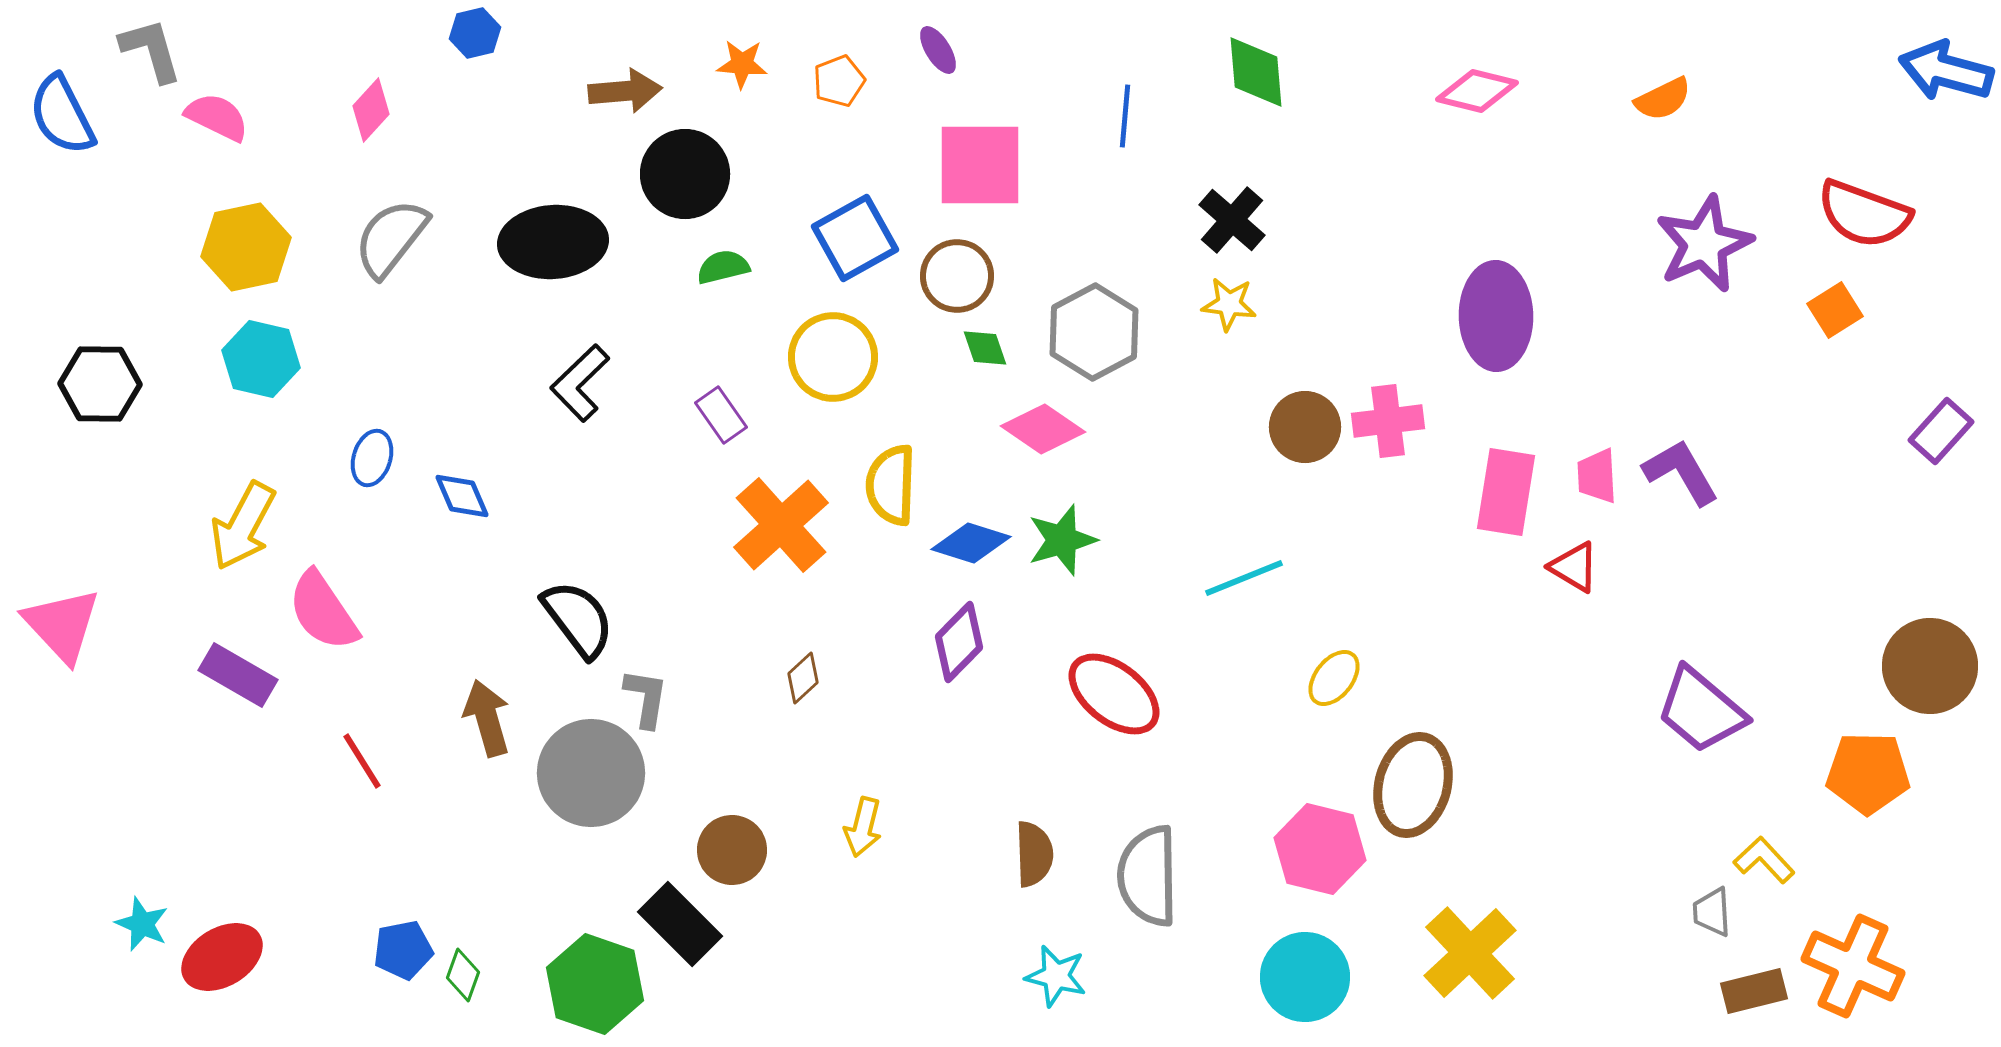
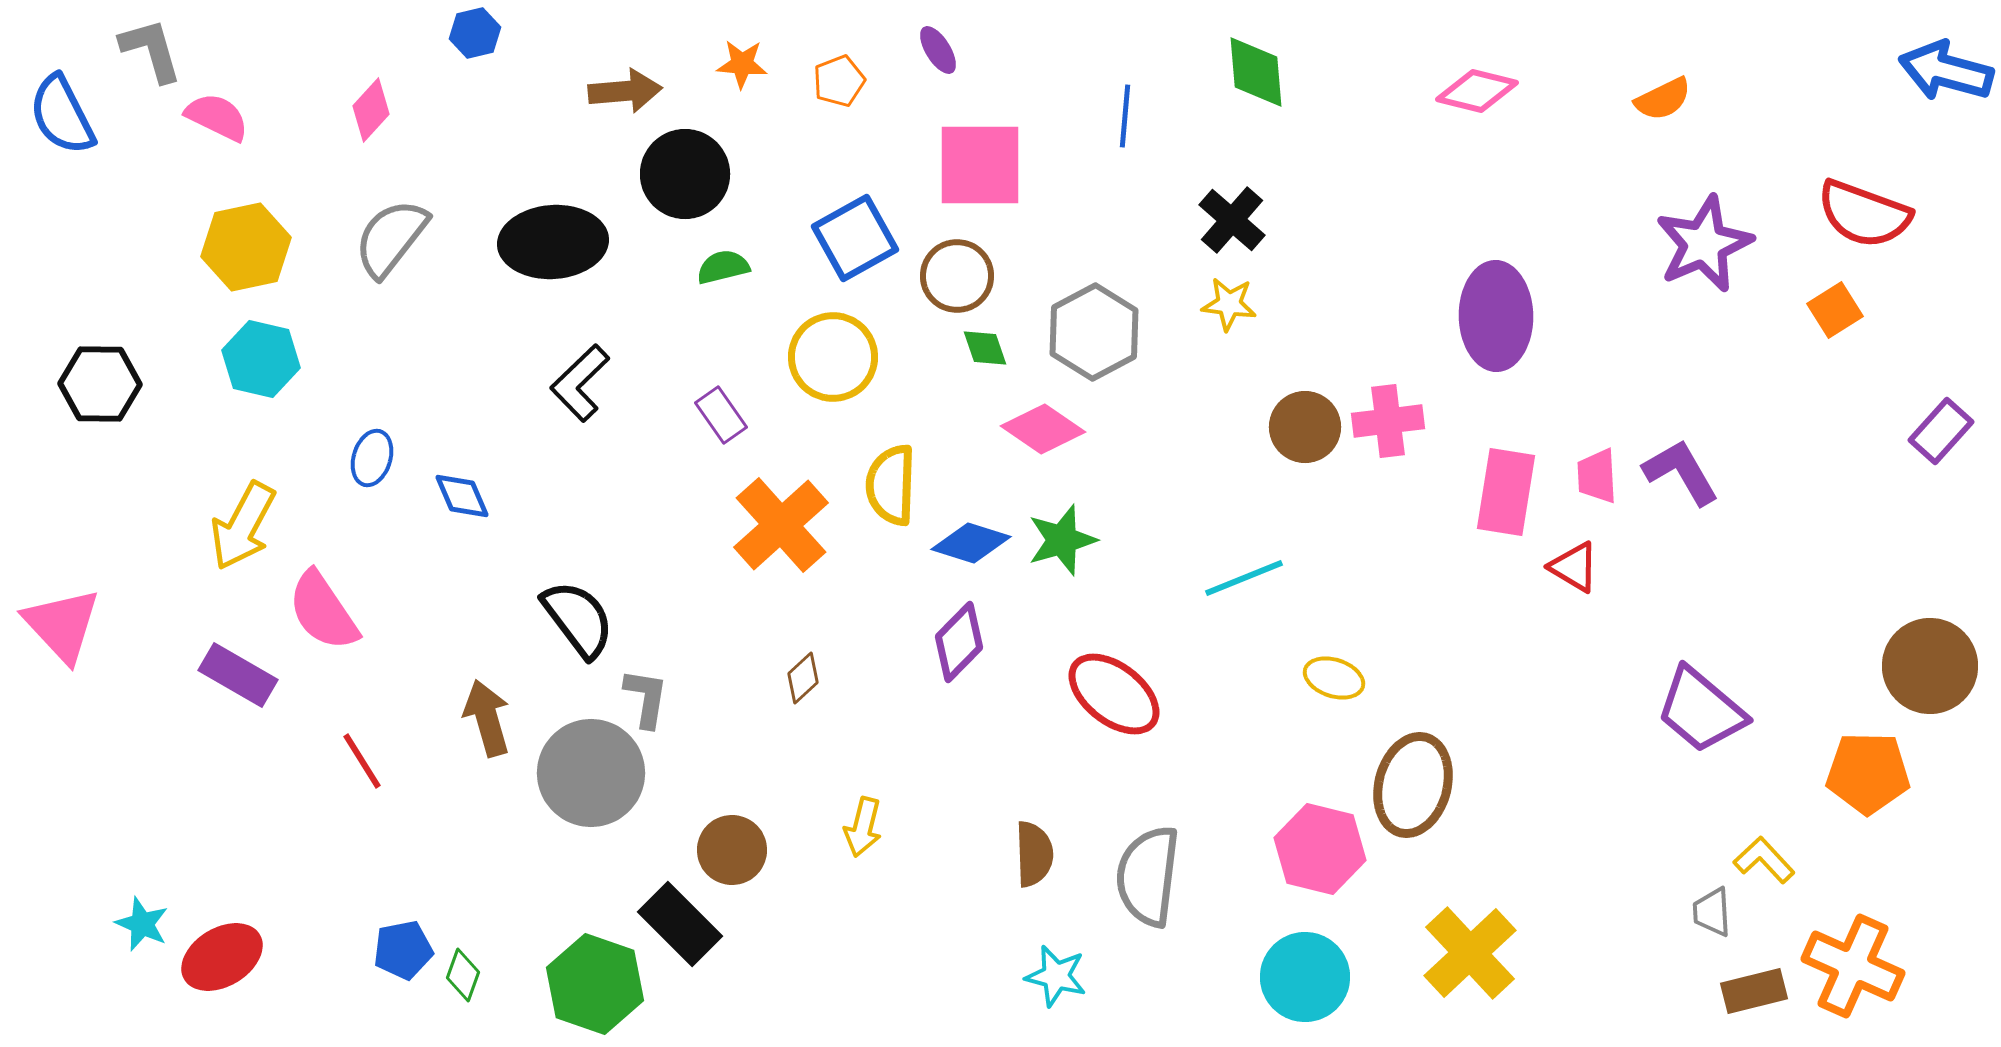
yellow ellipse at (1334, 678): rotated 70 degrees clockwise
gray semicircle at (1148, 876): rotated 8 degrees clockwise
